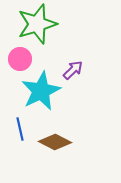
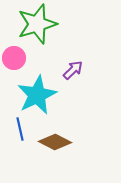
pink circle: moved 6 px left, 1 px up
cyan star: moved 4 px left, 4 px down
